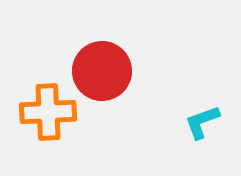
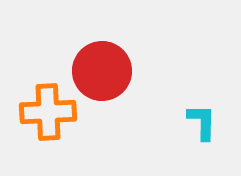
cyan L-shape: rotated 111 degrees clockwise
